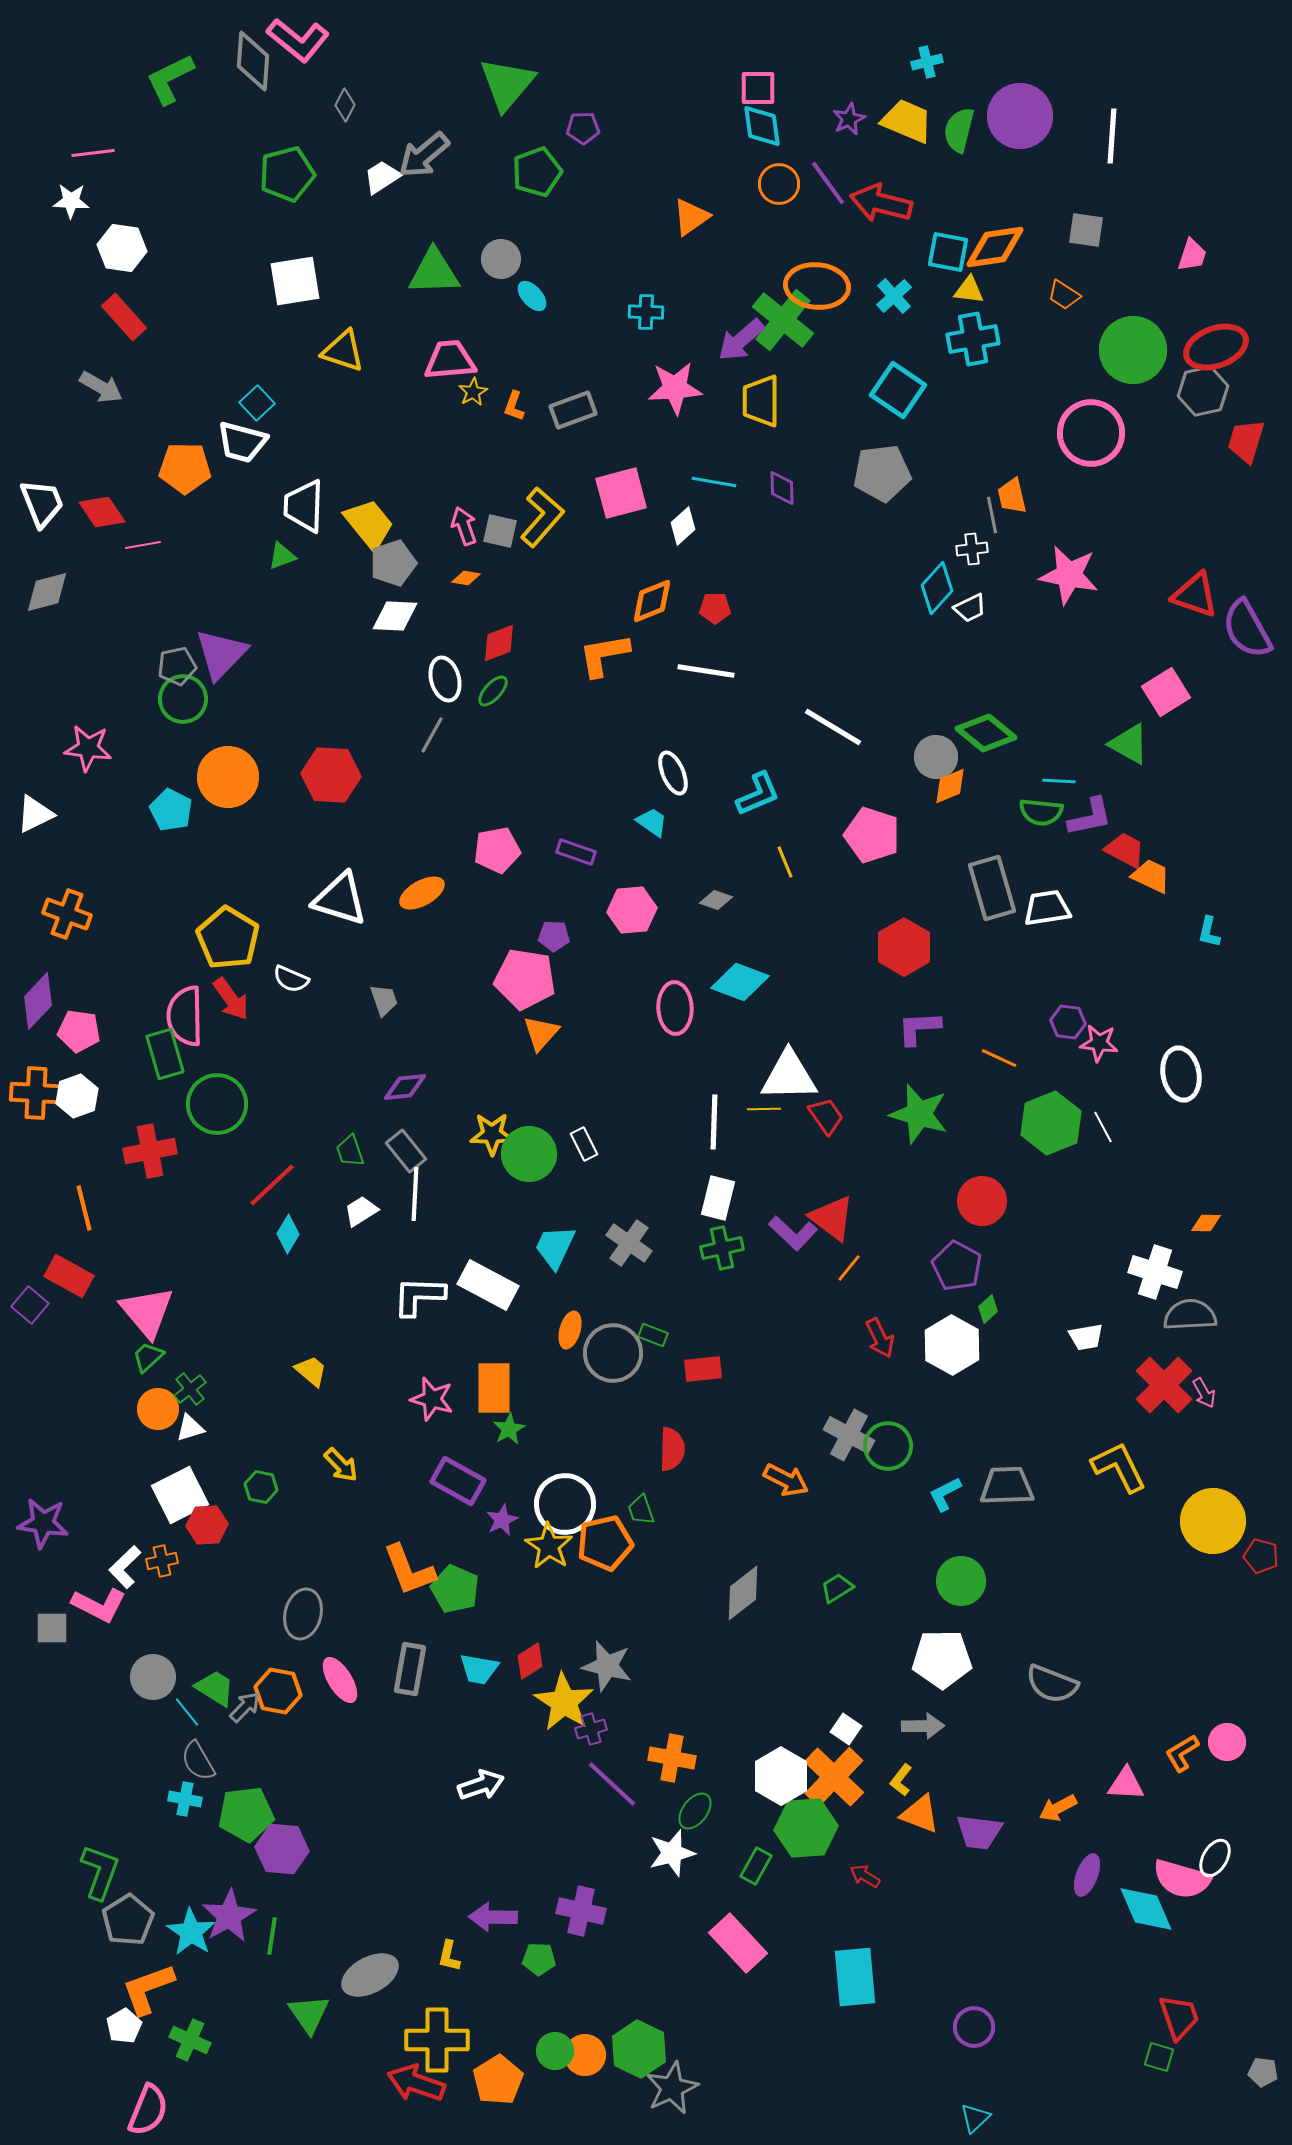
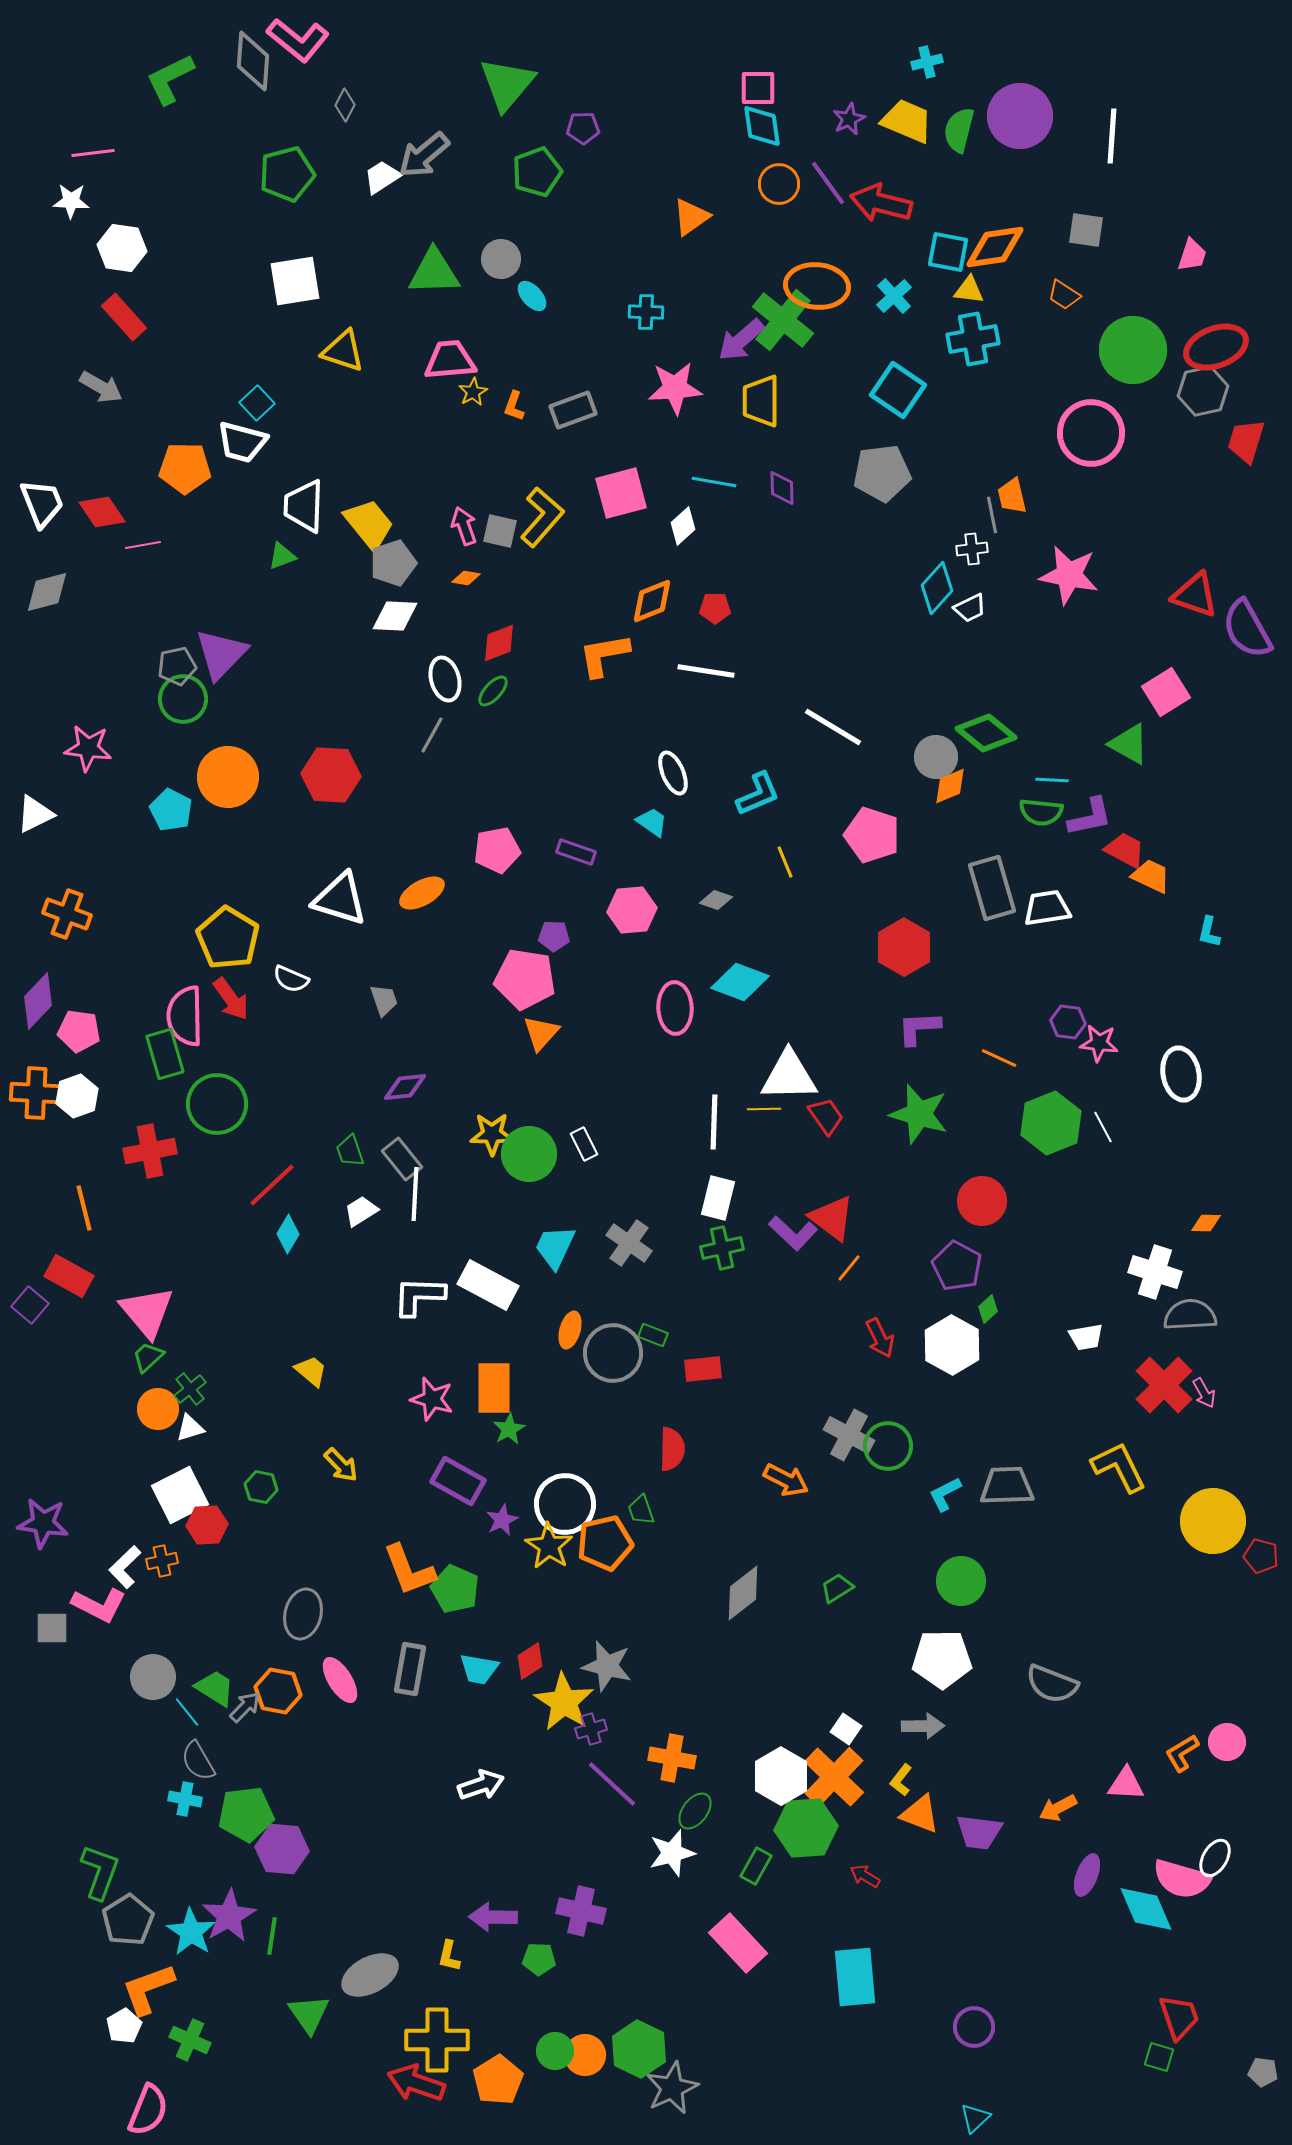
cyan line at (1059, 781): moved 7 px left, 1 px up
gray rectangle at (406, 1151): moved 4 px left, 8 px down
